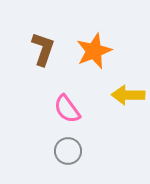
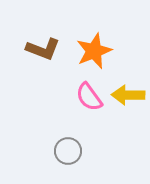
brown L-shape: rotated 92 degrees clockwise
pink semicircle: moved 22 px right, 12 px up
